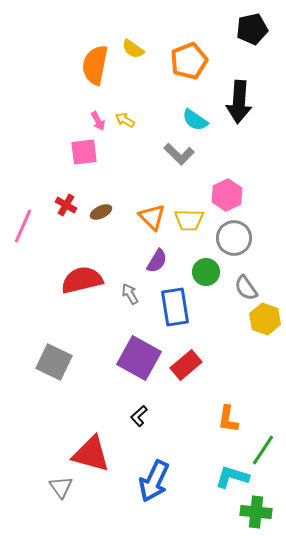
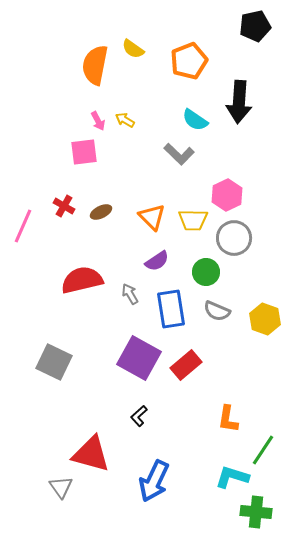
black pentagon: moved 3 px right, 3 px up
red cross: moved 2 px left, 1 px down
yellow trapezoid: moved 4 px right
purple semicircle: rotated 25 degrees clockwise
gray semicircle: moved 29 px left, 23 px down; rotated 32 degrees counterclockwise
blue rectangle: moved 4 px left, 2 px down
